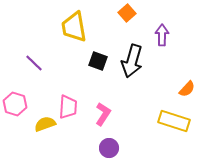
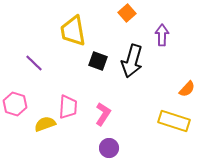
yellow trapezoid: moved 1 px left, 4 px down
